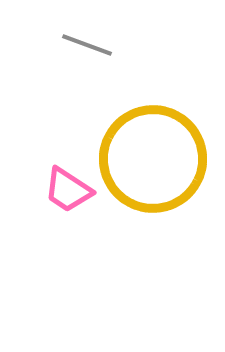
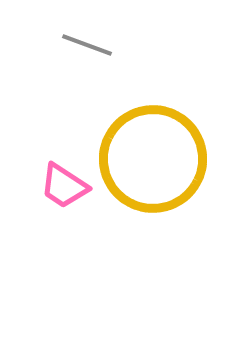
pink trapezoid: moved 4 px left, 4 px up
